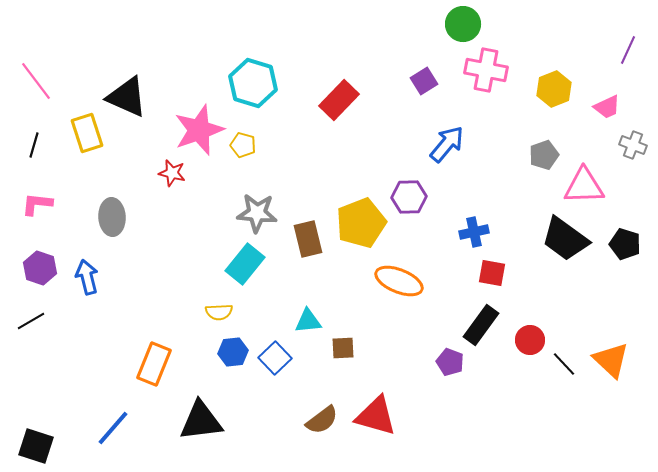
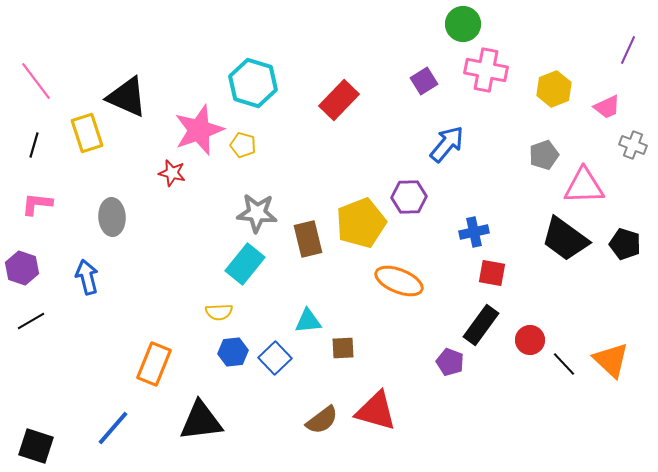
purple hexagon at (40, 268): moved 18 px left
red triangle at (376, 416): moved 5 px up
